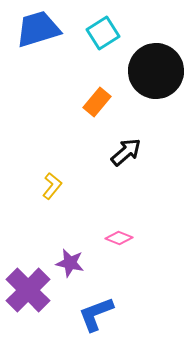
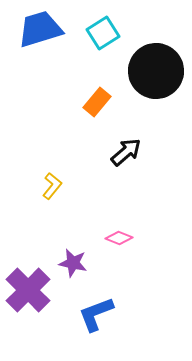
blue trapezoid: moved 2 px right
purple star: moved 3 px right
